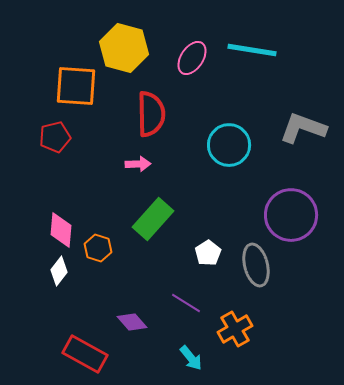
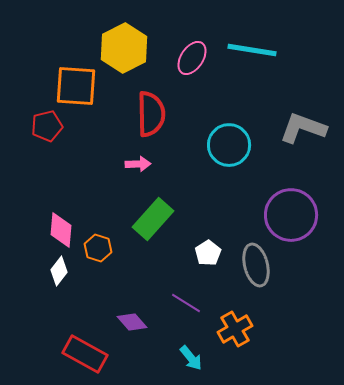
yellow hexagon: rotated 18 degrees clockwise
red pentagon: moved 8 px left, 11 px up
